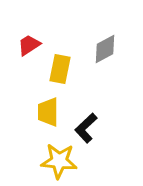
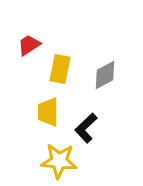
gray diamond: moved 26 px down
